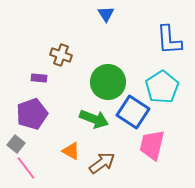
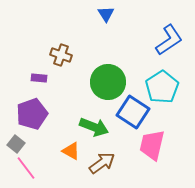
blue L-shape: rotated 120 degrees counterclockwise
green arrow: moved 8 px down
